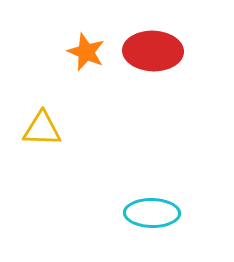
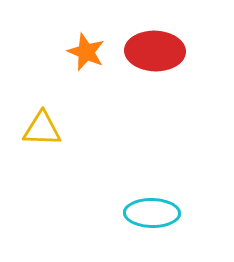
red ellipse: moved 2 px right
